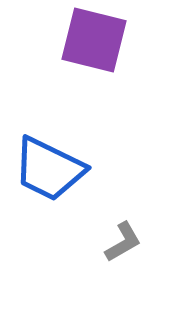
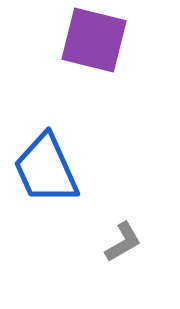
blue trapezoid: moved 3 px left; rotated 40 degrees clockwise
